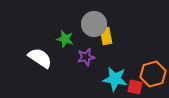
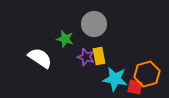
yellow rectangle: moved 7 px left, 20 px down
purple star: rotated 30 degrees clockwise
orange hexagon: moved 6 px left
